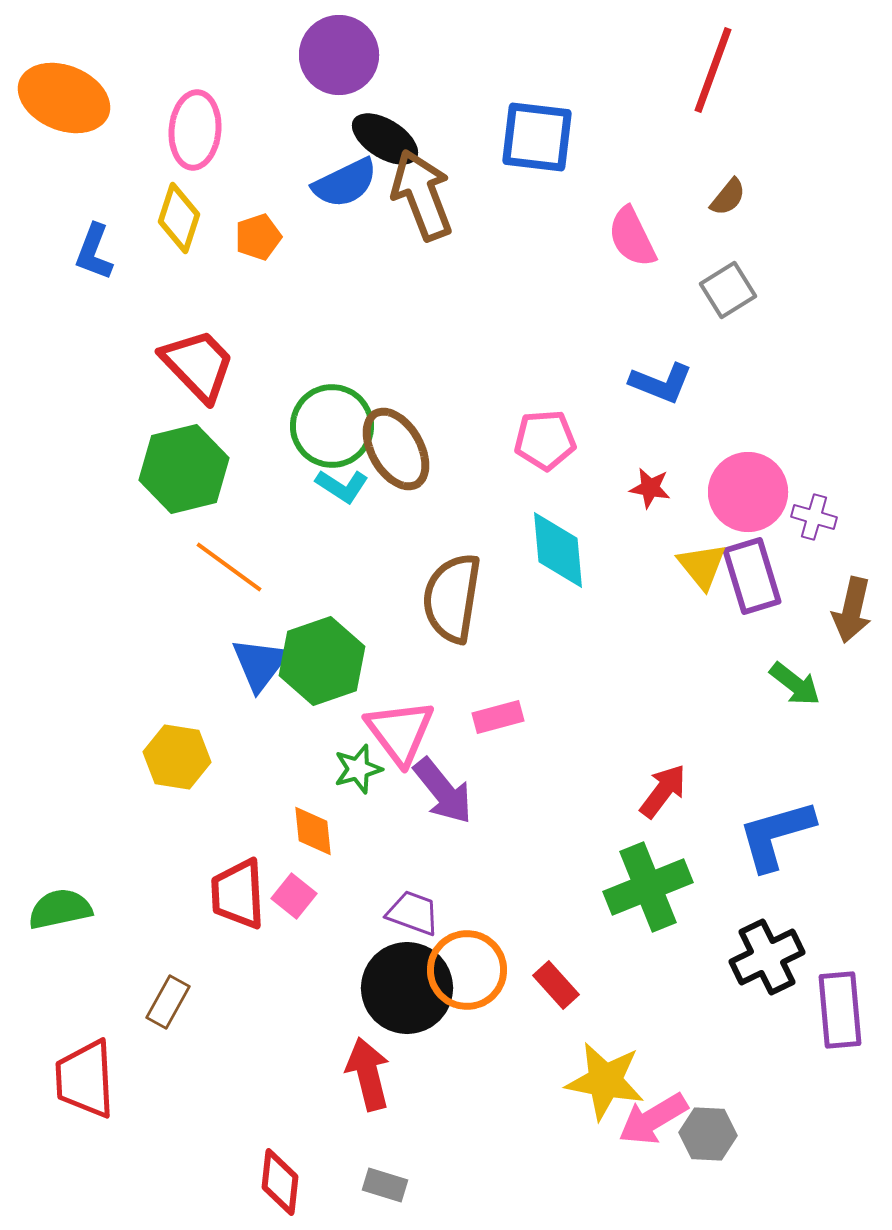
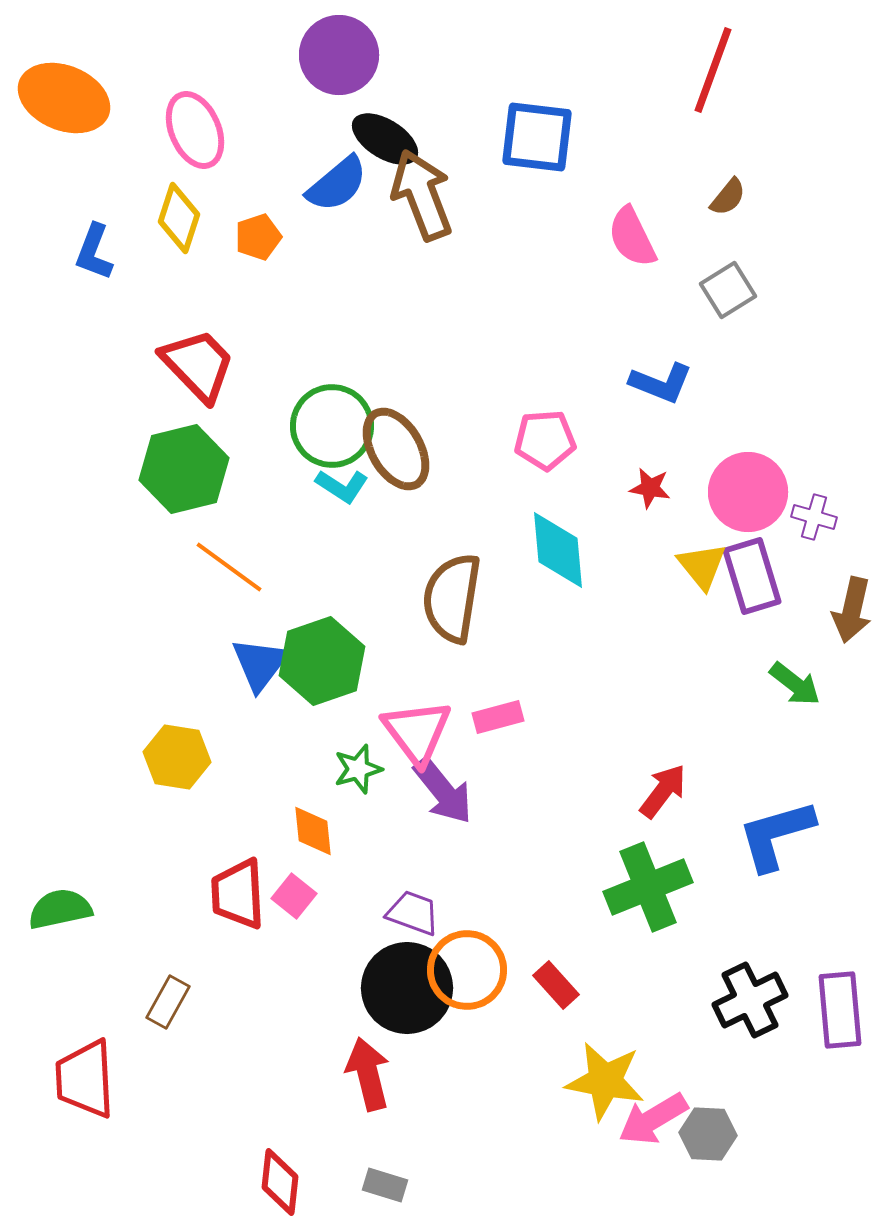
pink ellipse at (195, 130): rotated 28 degrees counterclockwise
blue semicircle at (345, 183): moved 8 px left, 1 px down; rotated 14 degrees counterclockwise
pink triangle at (400, 732): moved 17 px right
black cross at (767, 957): moved 17 px left, 43 px down
